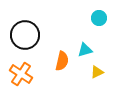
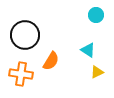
cyan circle: moved 3 px left, 3 px up
cyan triangle: moved 3 px right; rotated 49 degrees clockwise
orange semicircle: moved 11 px left; rotated 18 degrees clockwise
orange cross: rotated 25 degrees counterclockwise
